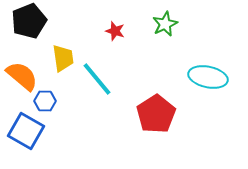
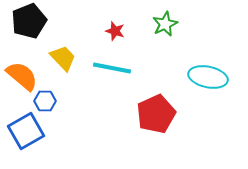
yellow trapezoid: rotated 36 degrees counterclockwise
cyan line: moved 15 px right, 11 px up; rotated 39 degrees counterclockwise
red pentagon: rotated 9 degrees clockwise
blue square: rotated 30 degrees clockwise
